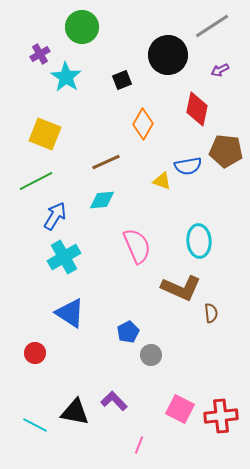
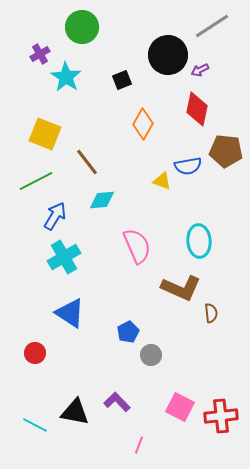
purple arrow: moved 20 px left
brown line: moved 19 px left; rotated 76 degrees clockwise
purple L-shape: moved 3 px right, 1 px down
pink square: moved 2 px up
